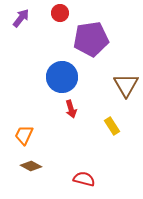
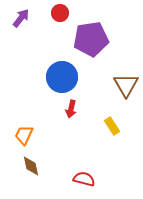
red arrow: rotated 30 degrees clockwise
brown diamond: rotated 50 degrees clockwise
